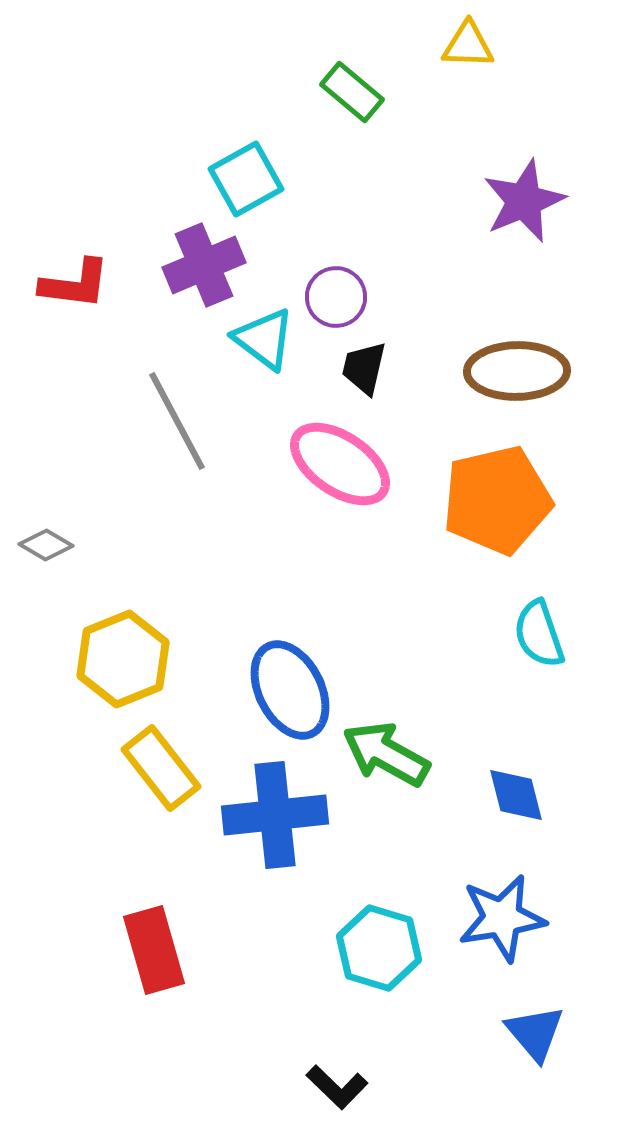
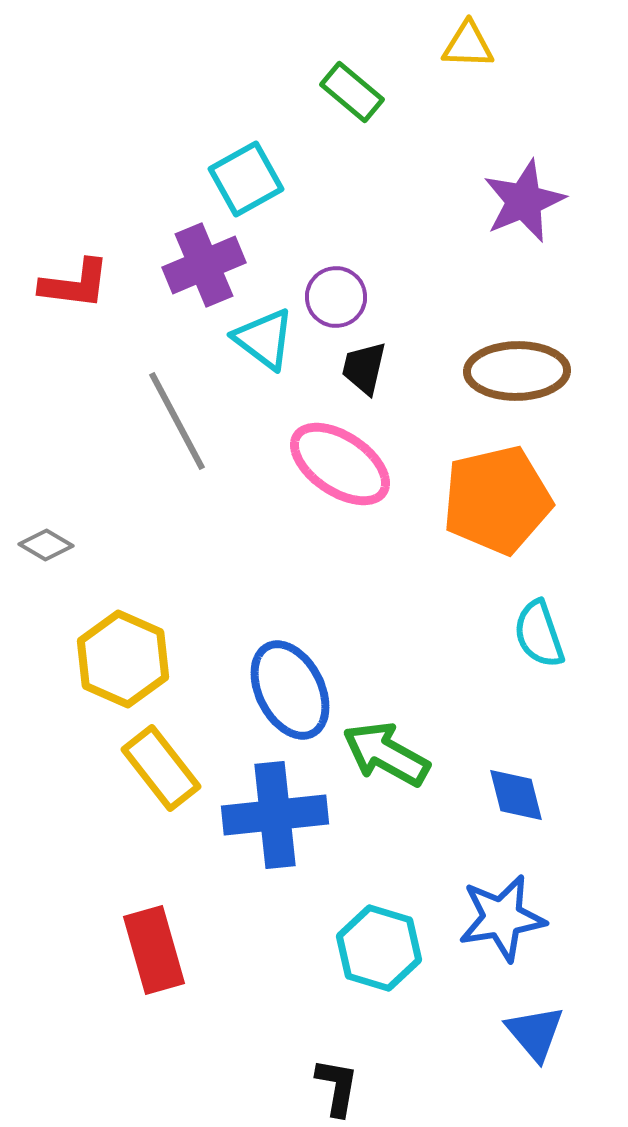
yellow hexagon: rotated 14 degrees counterclockwise
black L-shape: rotated 124 degrees counterclockwise
